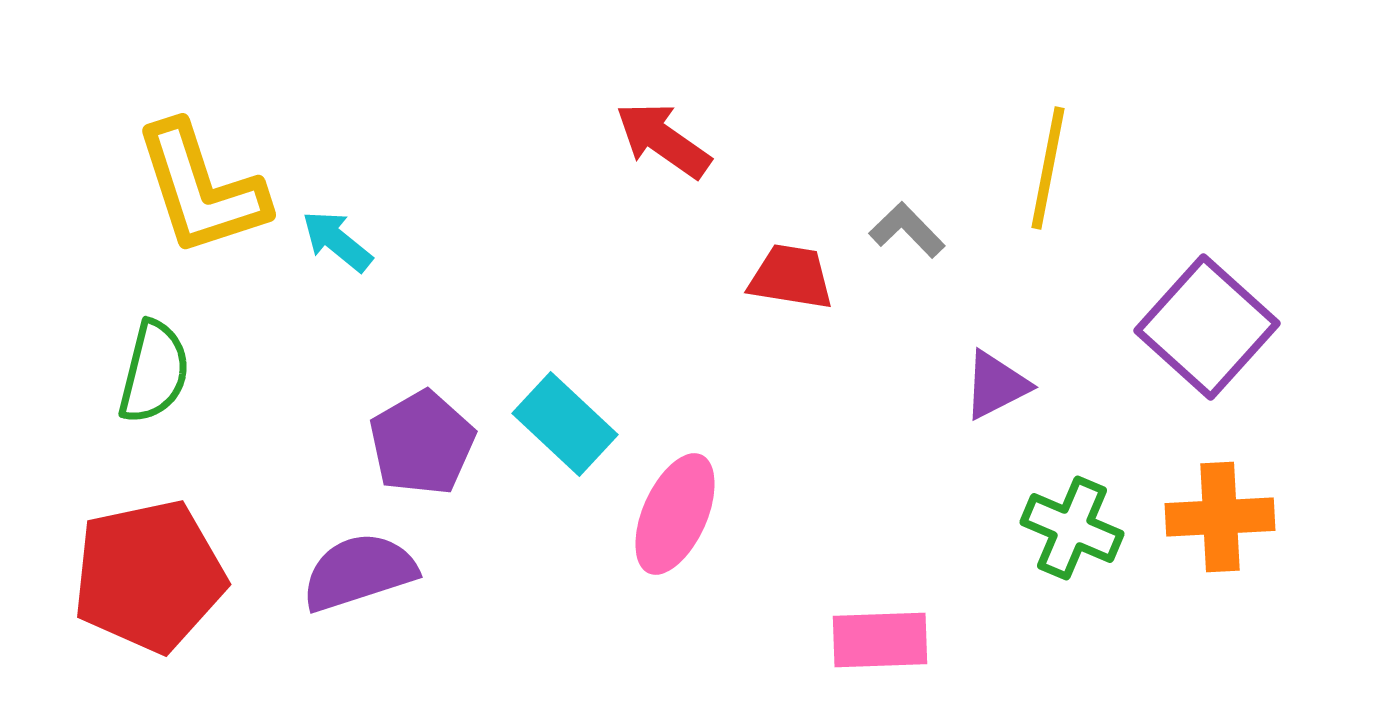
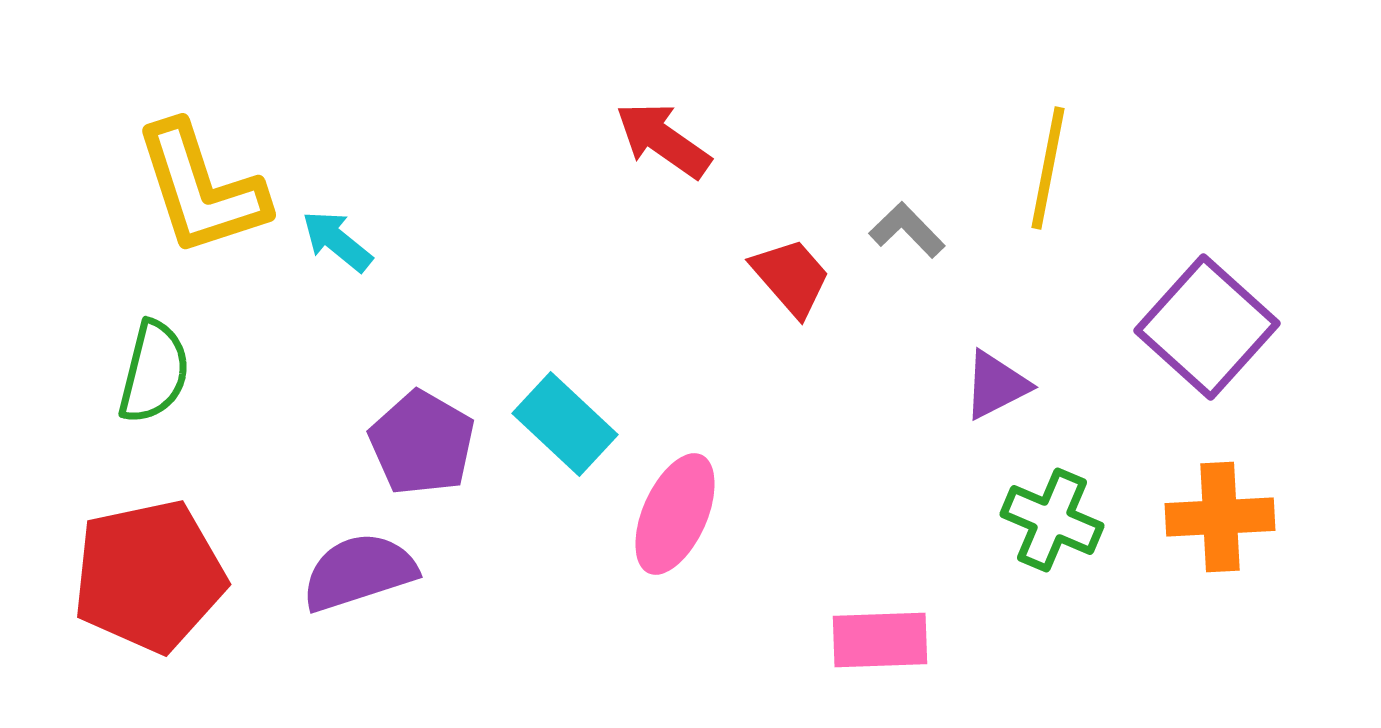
red trapezoid: rotated 40 degrees clockwise
purple pentagon: rotated 12 degrees counterclockwise
green cross: moved 20 px left, 8 px up
